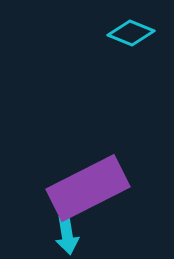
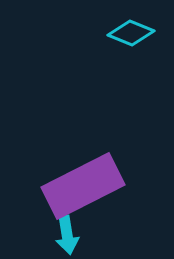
purple rectangle: moved 5 px left, 2 px up
